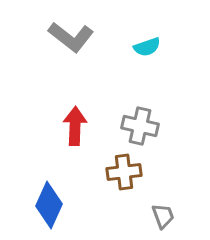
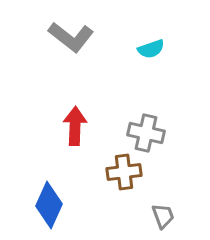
cyan semicircle: moved 4 px right, 2 px down
gray cross: moved 6 px right, 7 px down
